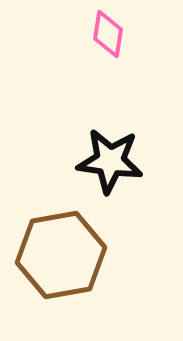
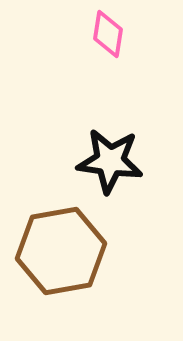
brown hexagon: moved 4 px up
